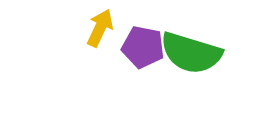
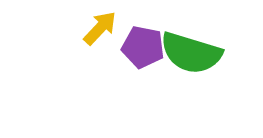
yellow arrow: rotated 18 degrees clockwise
